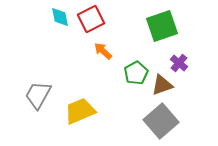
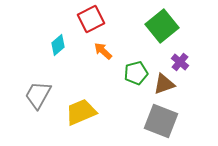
cyan diamond: moved 2 px left, 28 px down; rotated 60 degrees clockwise
green square: rotated 20 degrees counterclockwise
purple cross: moved 1 px right, 1 px up
green pentagon: rotated 15 degrees clockwise
brown triangle: moved 2 px right, 1 px up
yellow trapezoid: moved 1 px right, 1 px down
gray square: rotated 28 degrees counterclockwise
